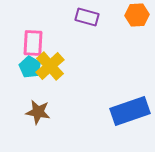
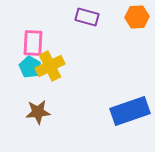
orange hexagon: moved 2 px down
yellow cross: rotated 16 degrees clockwise
brown star: rotated 15 degrees counterclockwise
